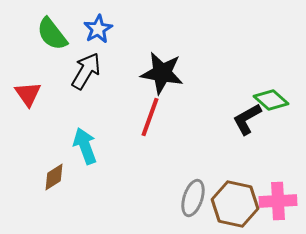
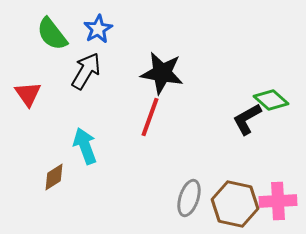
gray ellipse: moved 4 px left
